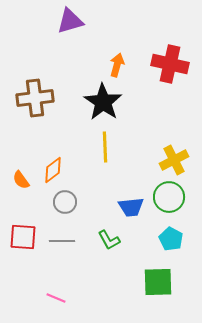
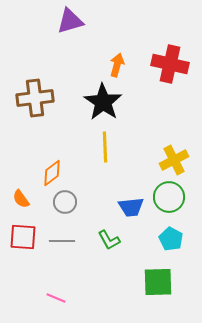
orange diamond: moved 1 px left, 3 px down
orange semicircle: moved 19 px down
